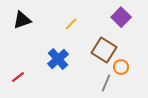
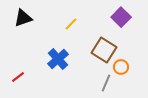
black triangle: moved 1 px right, 2 px up
